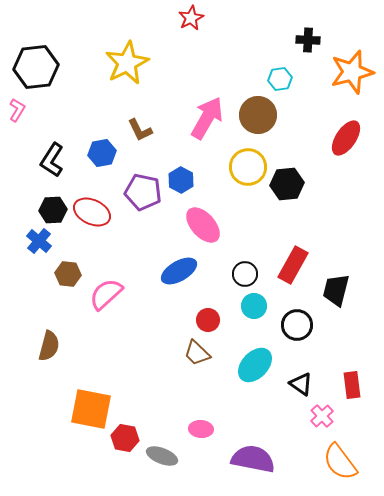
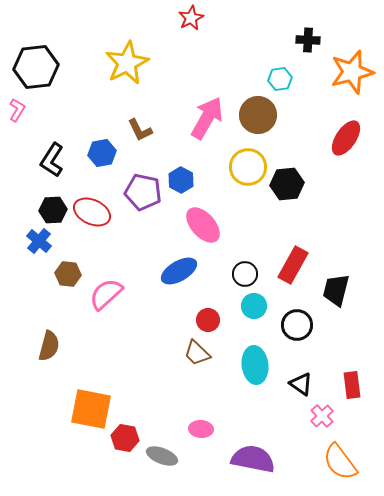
cyan ellipse at (255, 365): rotated 51 degrees counterclockwise
